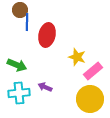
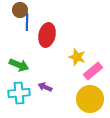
green arrow: moved 2 px right
